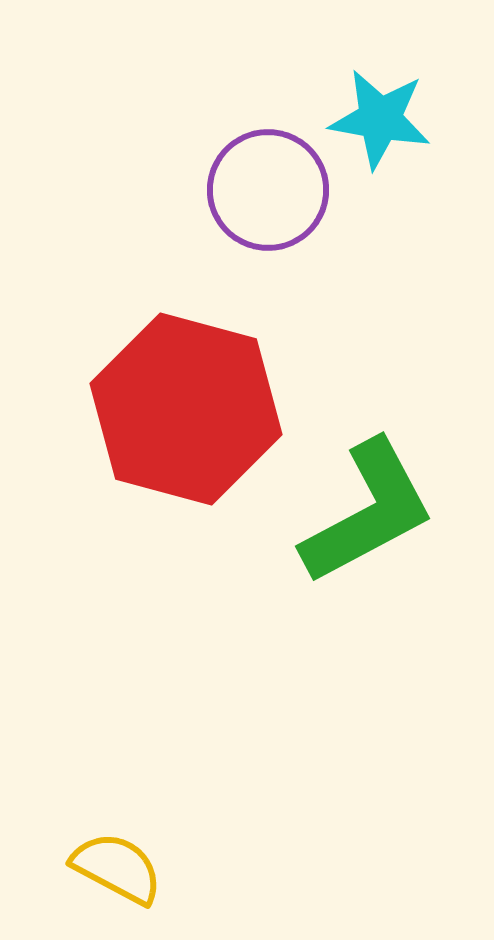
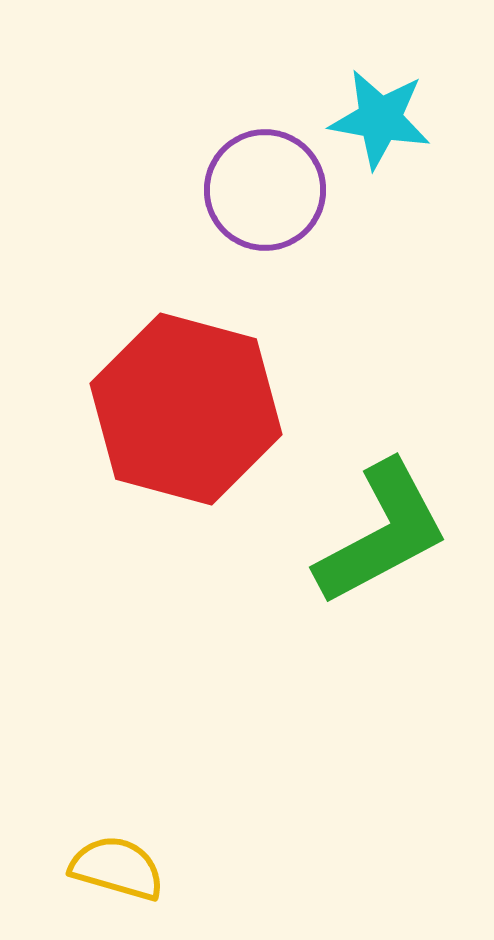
purple circle: moved 3 px left
green L-shape: moved 14 px right, 21 px down
yellow semicircle: rotated 12 degrees counterclockwise
